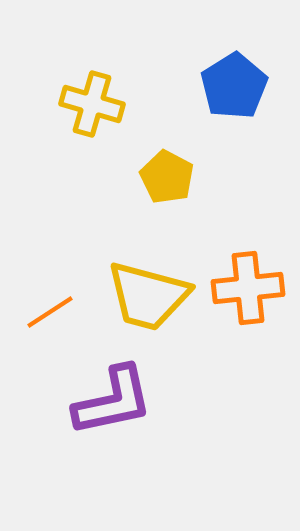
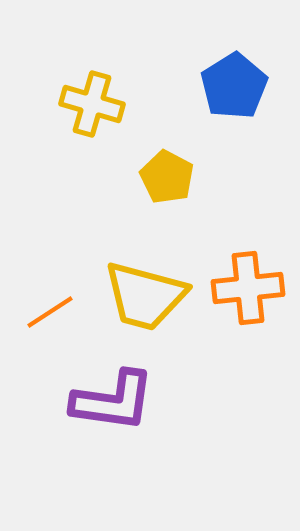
yellow trapezoid: moved 3 px left
purple L-shape: rotated 20 degrees clockwise
